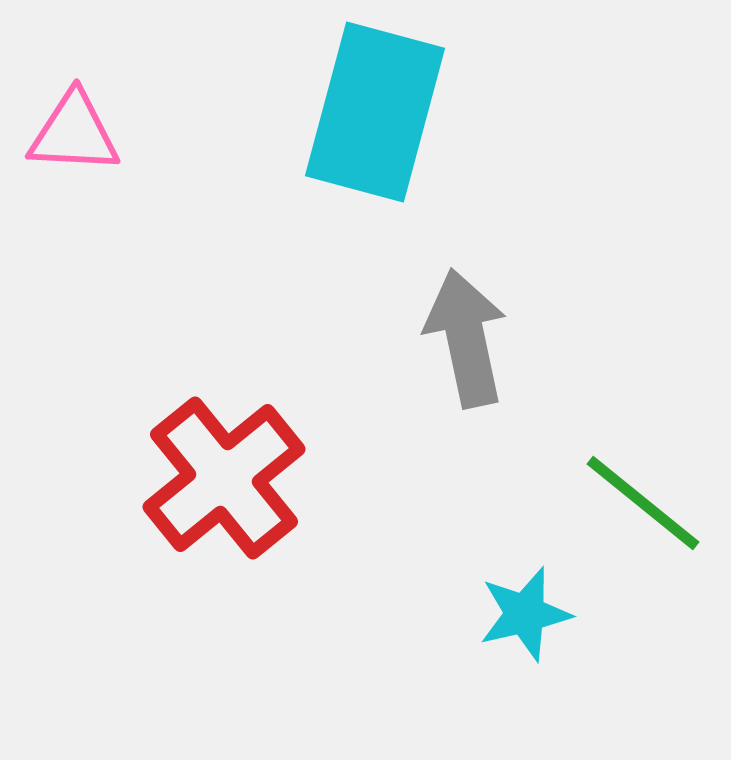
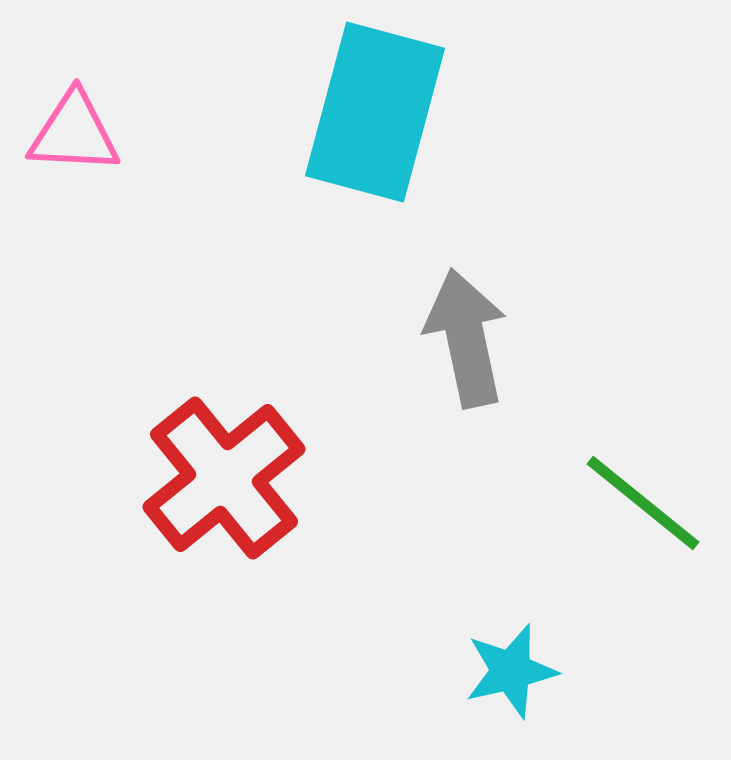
cyan star: moved 14 px left, 57 px down
